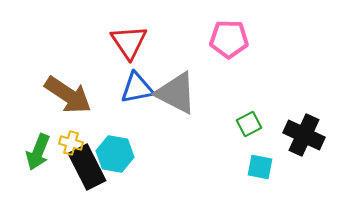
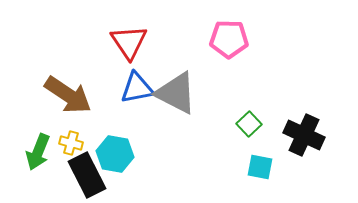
green square: rotated 15 degrees counterclockwise
black rectangle: moved 8 px down
